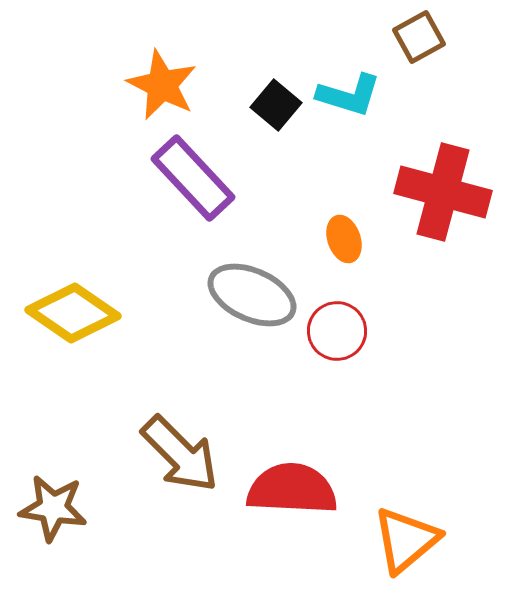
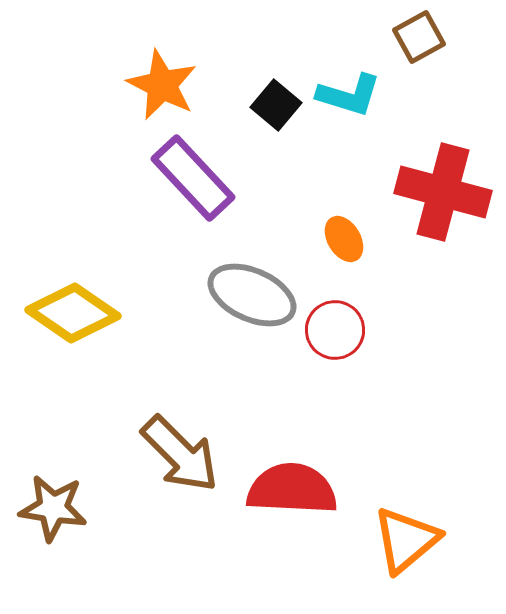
orange ellipse: rotated 12 degrees counterclockwise
red circle: moved 2 px left, 1 px up
